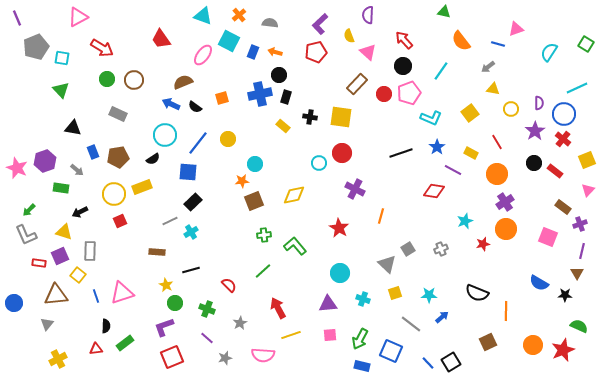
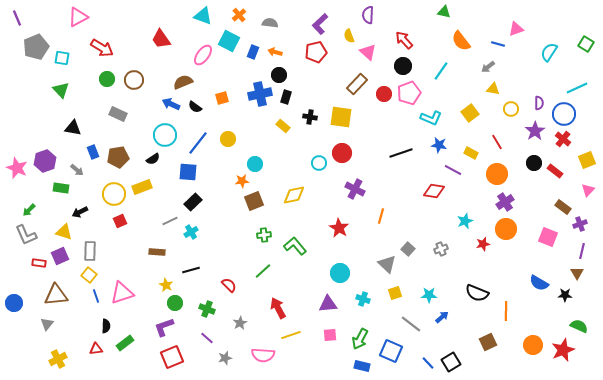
blue star at (437, 147): moved 2 px right, 2 px up; rotated 28 degrees counterclockwise
gray square at (408, 249): rotated 16 degrees counterclockwise
yellow square at (78, 275): moved 11 px right
